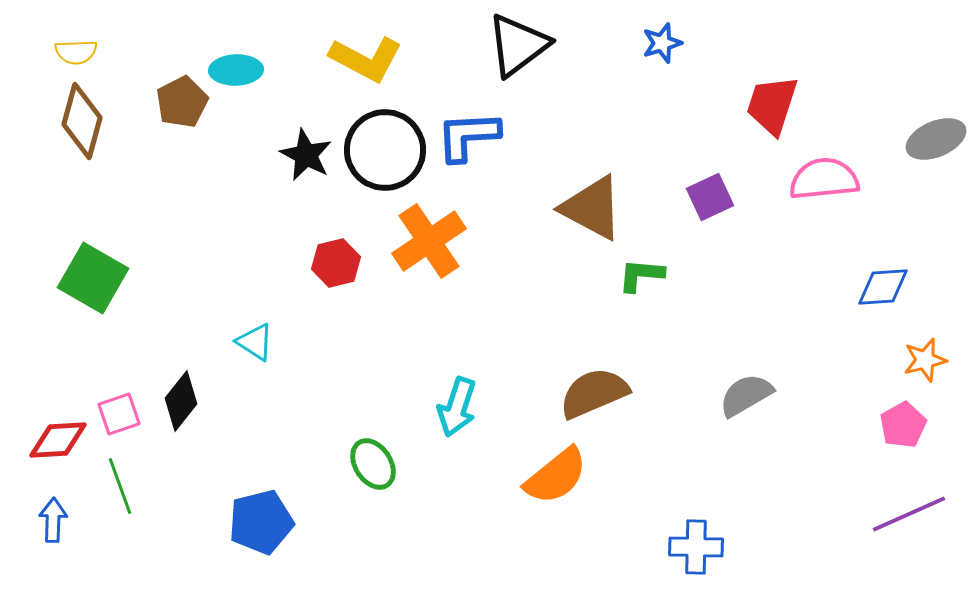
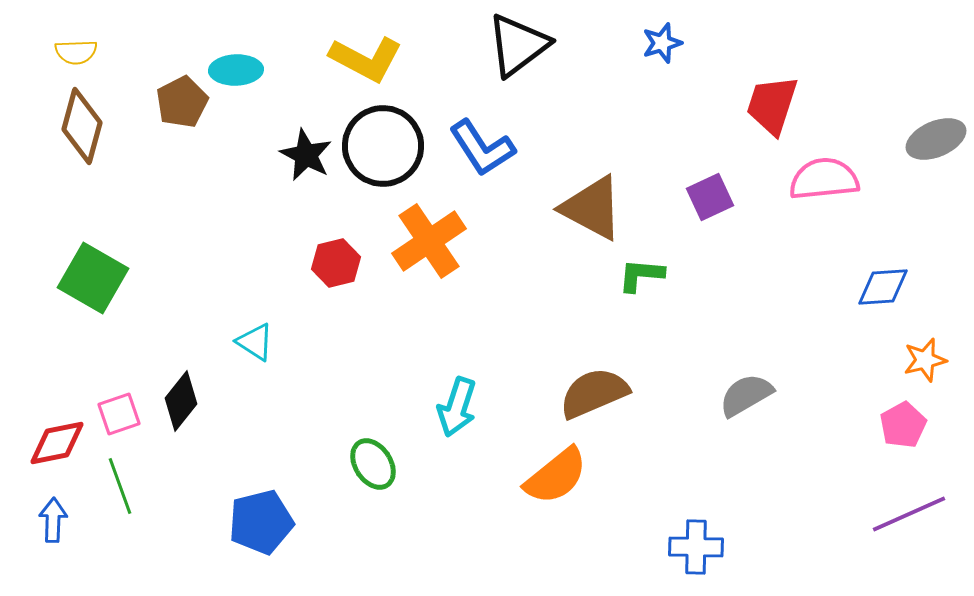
brown diamond: moved 5 px down
blue L-shape: moved 14 px right, 12 px down; rotated 120 degrees counterclockwise
black circle: moved 2 px left, 4 px up
red diamond: moved 1 px left, 3 px down; rotated 8 degrees counterclockwise
